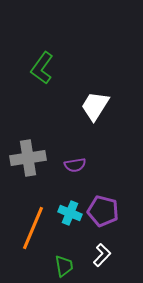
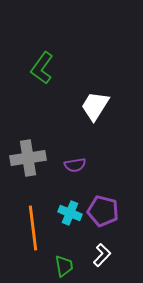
orange line: rotated 30 degrees counterclockwise
